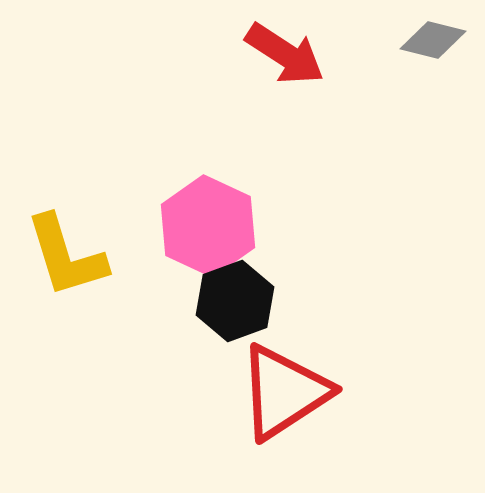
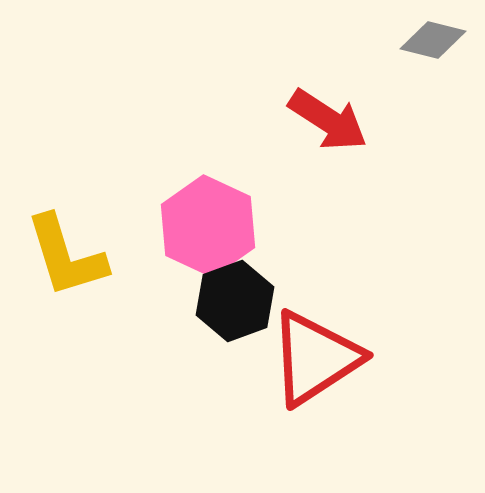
red arrow: moved 43 px right, 66 px down
red triangle: moved 31 px right, 34 px up
